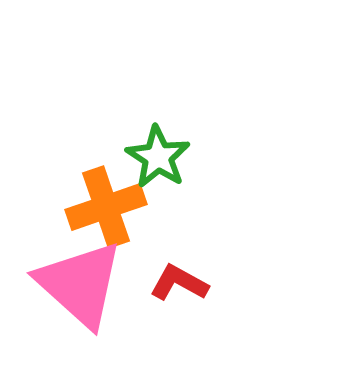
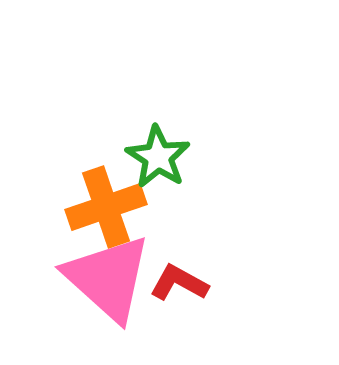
pink triangle: moved 28 px right, 6 px up
